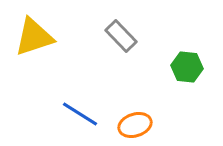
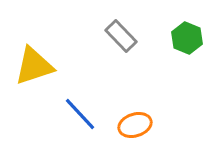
yellow triangle: moved 29 px down
green hexagon: moved 29 px up; rotated 16 degrees clockwise
blue line: rotated 15 degrees clockwise
